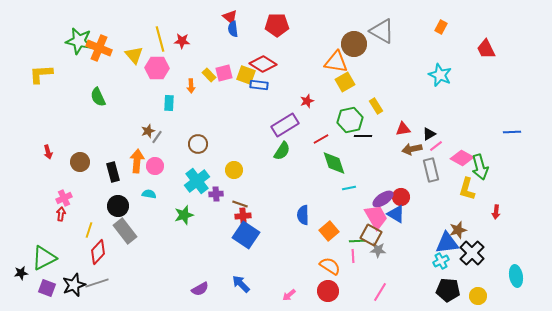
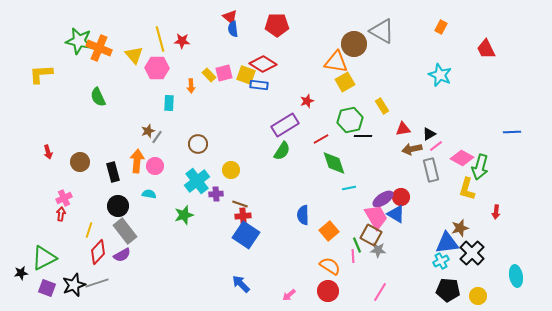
yellow rectangle at (376, 106): moved 6 px right
green arrow at (480, 167): rotated 30 degrees clockwise
yellow circle at (234, 170): moved 3 px left
brown star at (458, 230): moved 2 px right, 2 px up
green line at (357, 241): moved 4 px down; rotated 70 degrees clockwise
purple semicircle at (200, 289): moved 78 px left, 34 px up
